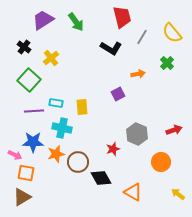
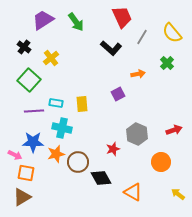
red trapezoid: rotated 10 degrees counterclockwise
black L-shape: rotated 10 degrees clockwise
yellow rectangle: moved 3 px up
